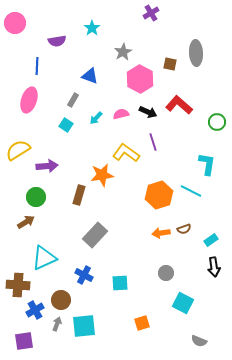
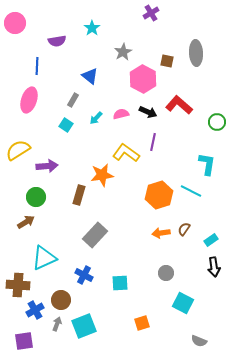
brown square at (170, 64): moved 3 px left, 3 px up
blue triangle at (90, 76): rotated 18 degrees clockwise
pink hexagon at (140, 79): moved 3 px right
purple line at (153, 142): rotated 30 degrees clockwise
brown semicircle at (184, 229): rotated 144 degrees clockwise
cyan square at (84, 326): rotated 15 degrees counterclockwise
